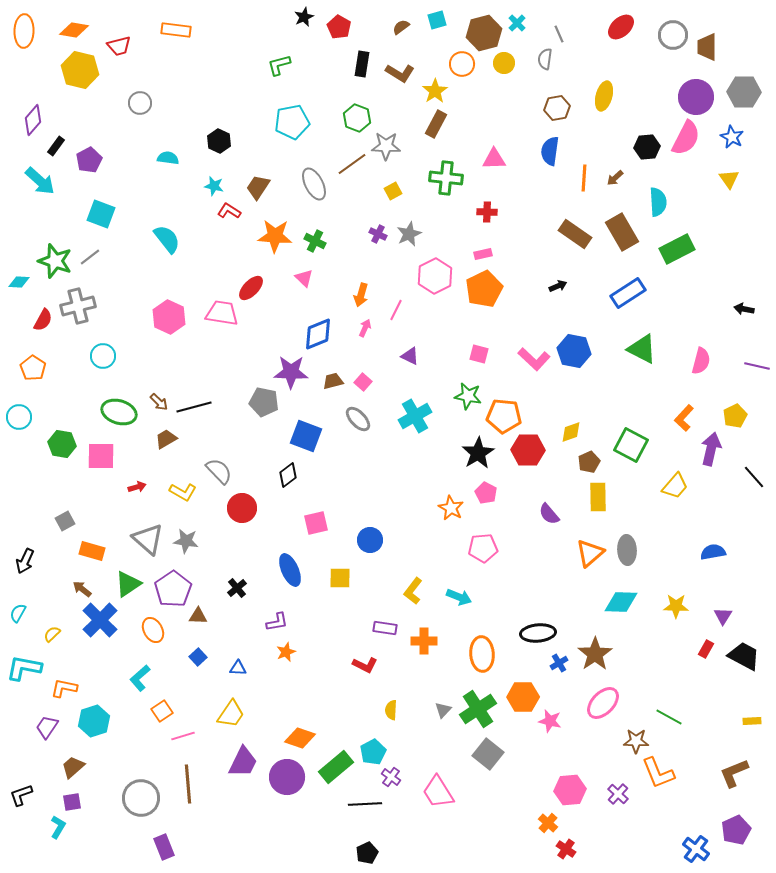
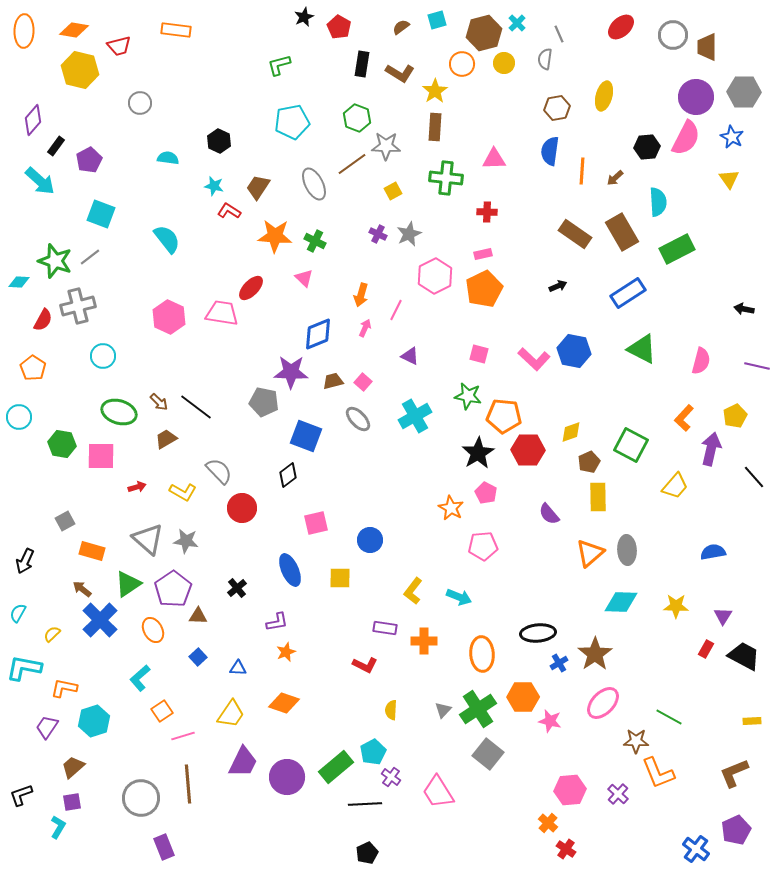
brown rectangle at (436, 124): moved 1 px left, 3 px down; rotated 24 degrees counterclockwise
orange line at (584, 178): moved 2 px left, 7 px up
black line at (194, 407): moved 2 px right; rotated 52 degrees clockwise
pink pentagon at (483, 548): moved 2 px up
orange diamond at (300, 738): moved 16 px left, 35 px up
